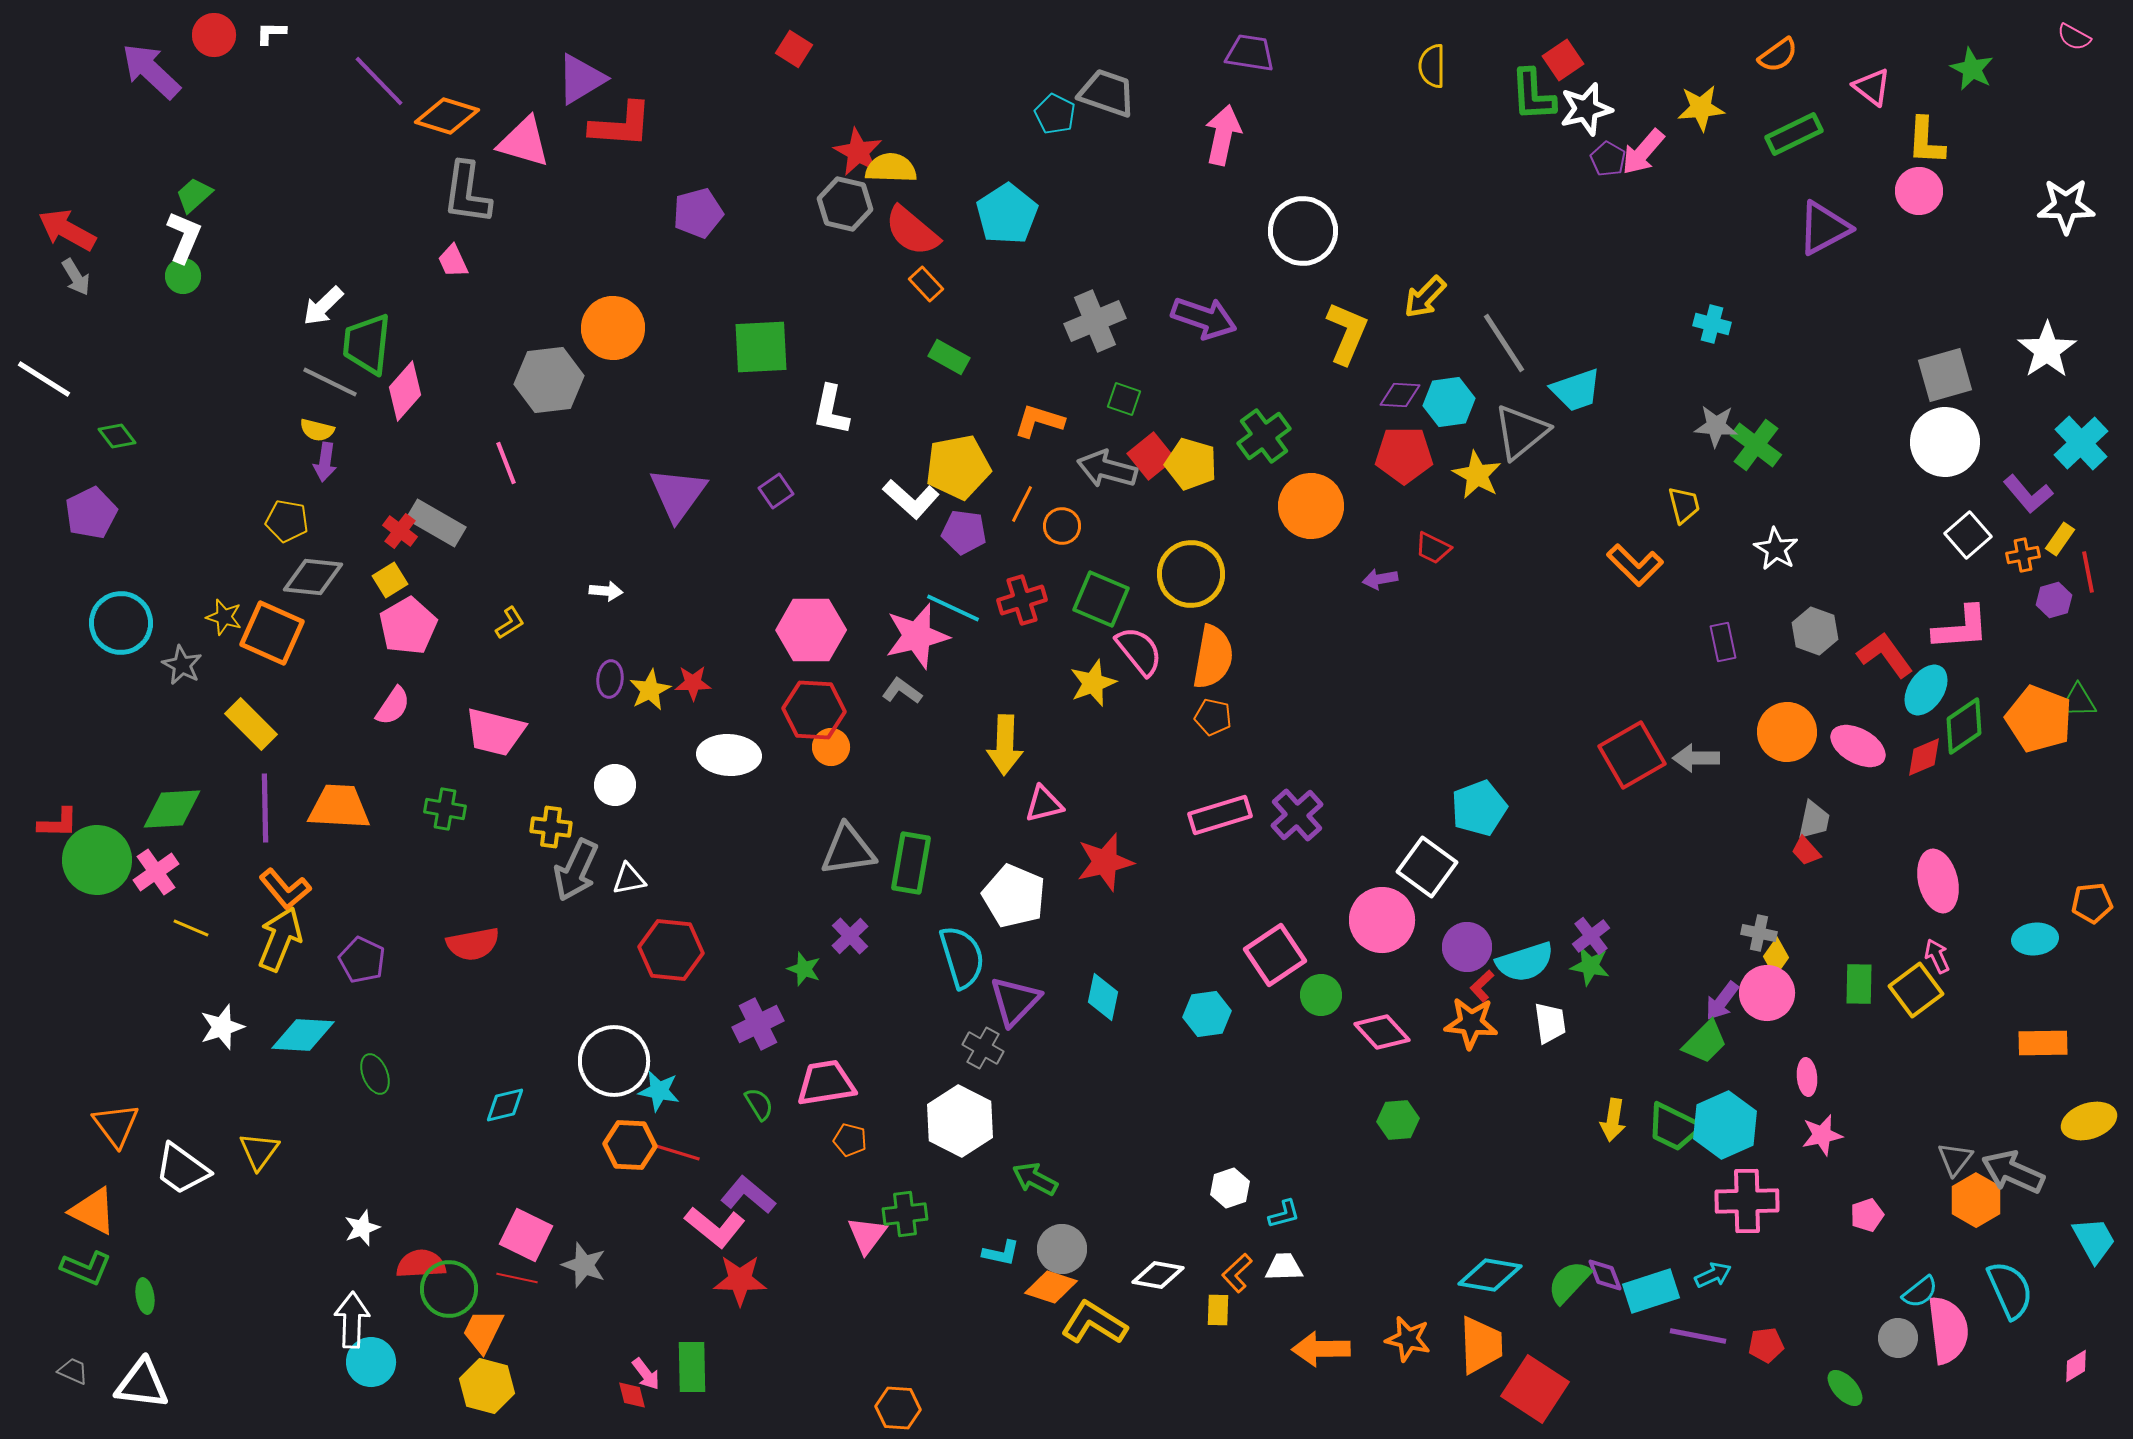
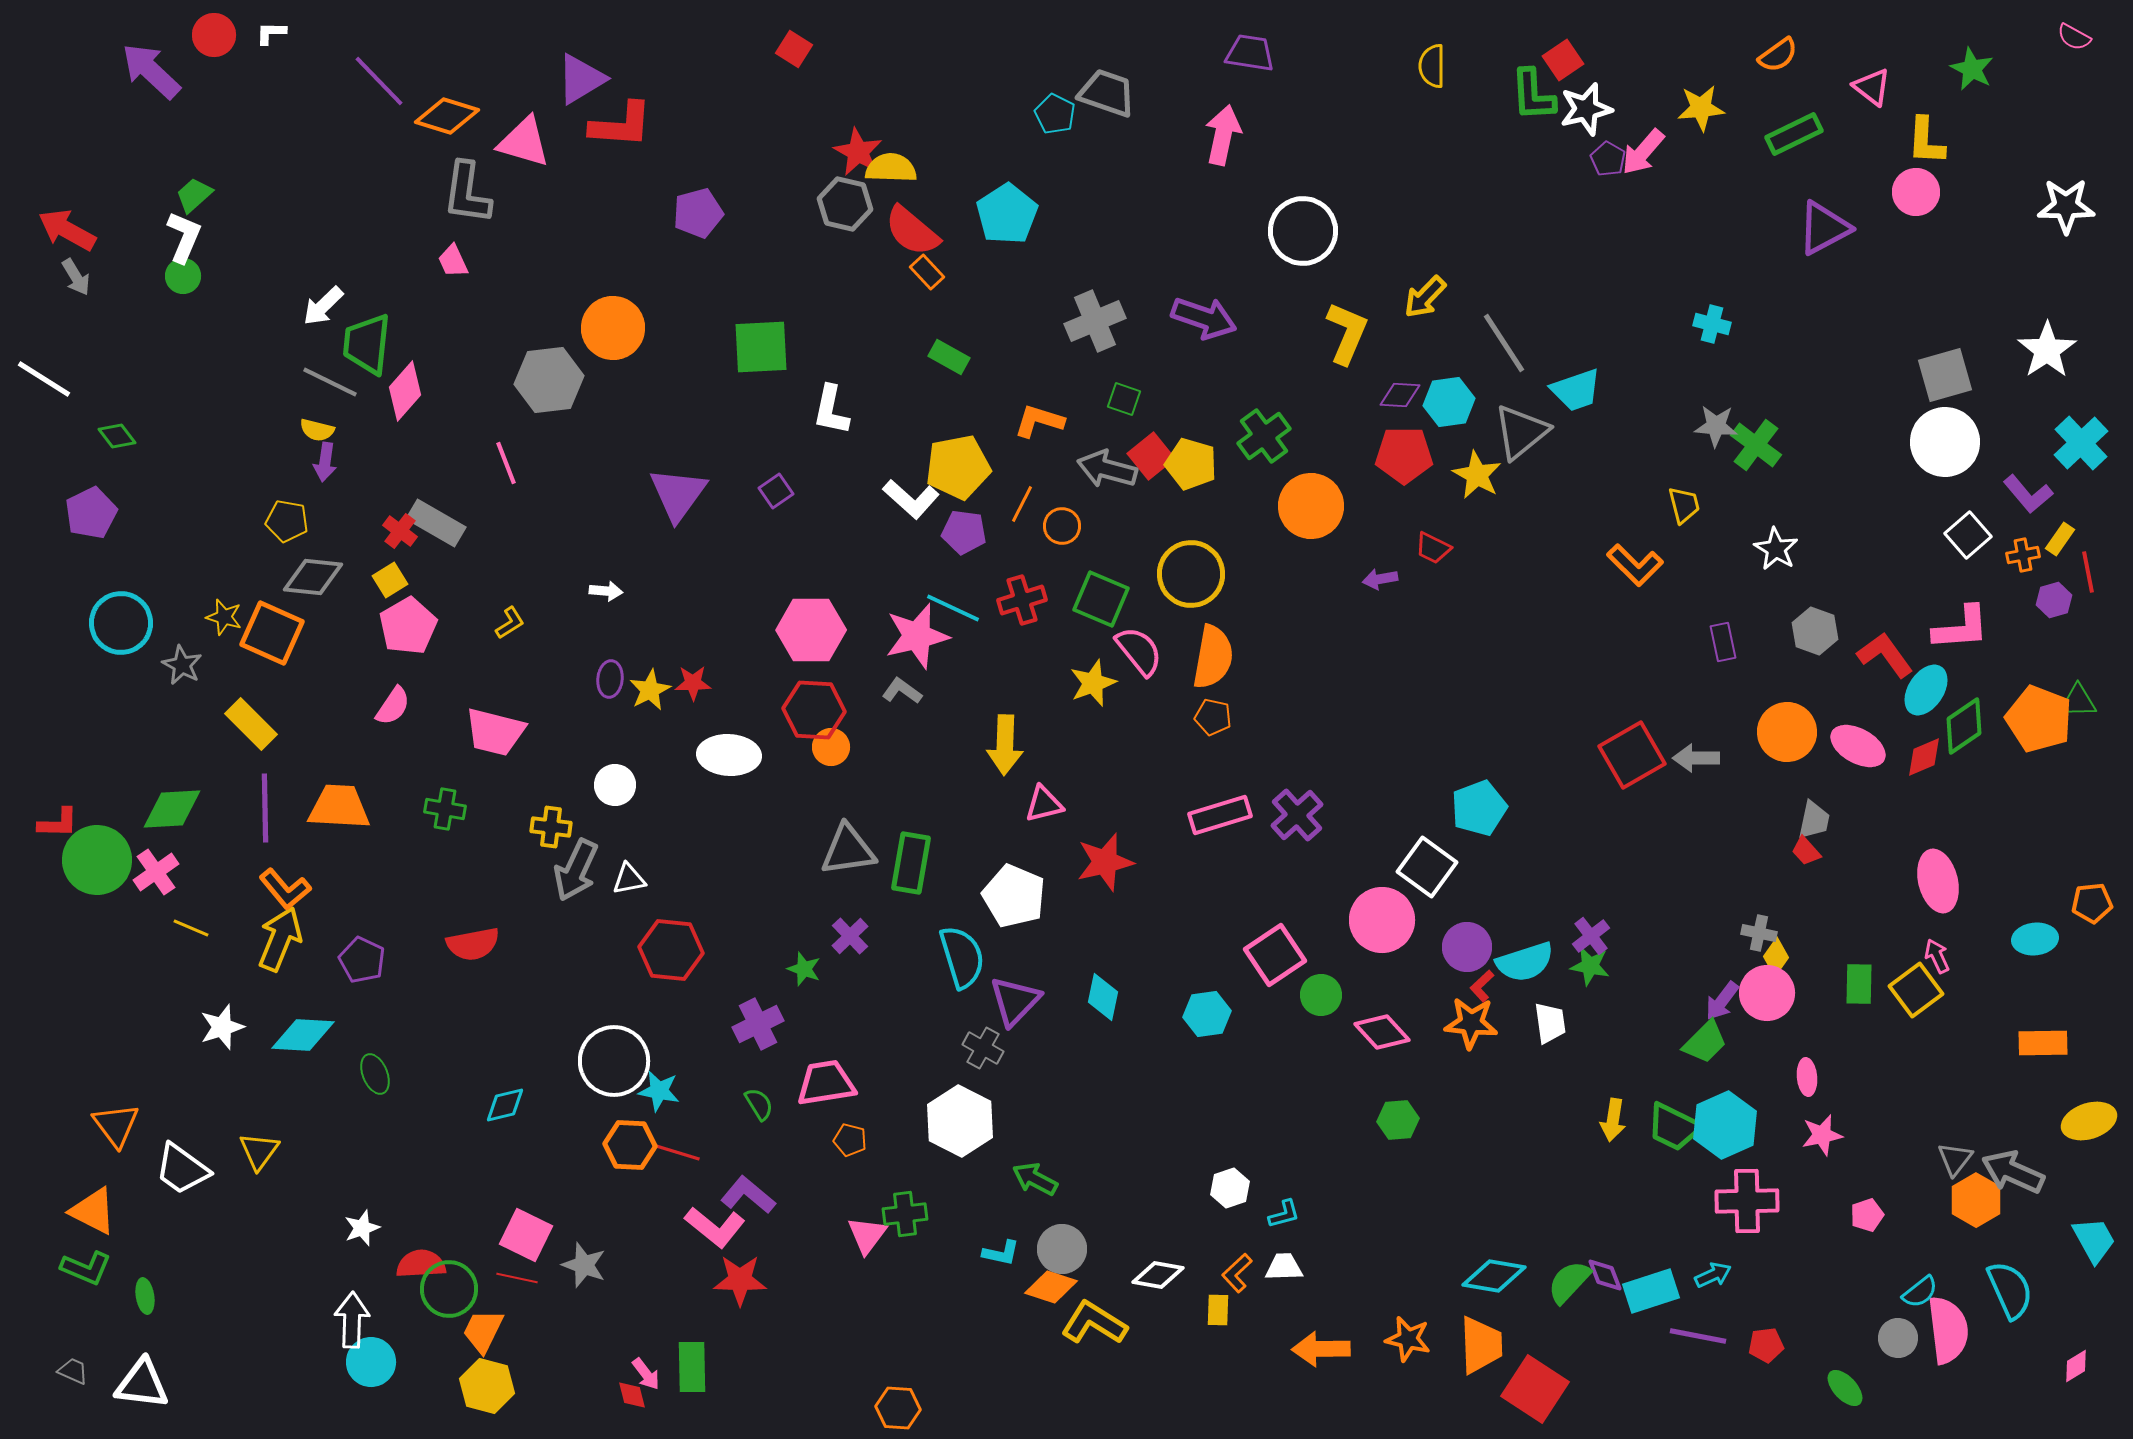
pink circle at (1919, 191): moved 3 px left, 1 px down
orange rectangle at (926, 284): moved 1 px right, 12 px up
cyan diamond at (1490, 1275): moved 4 px right, 1 px down
